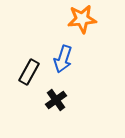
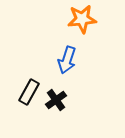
blue arrow: moved 4 px right, 1 px down
black rectangle: moved 20 px down
